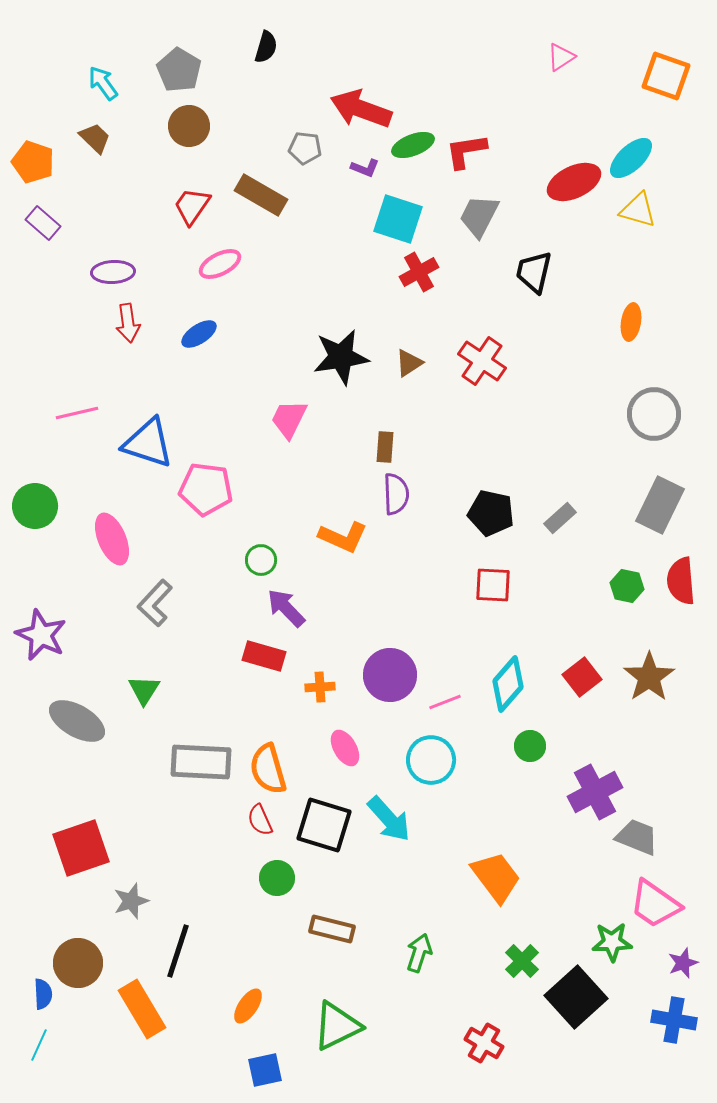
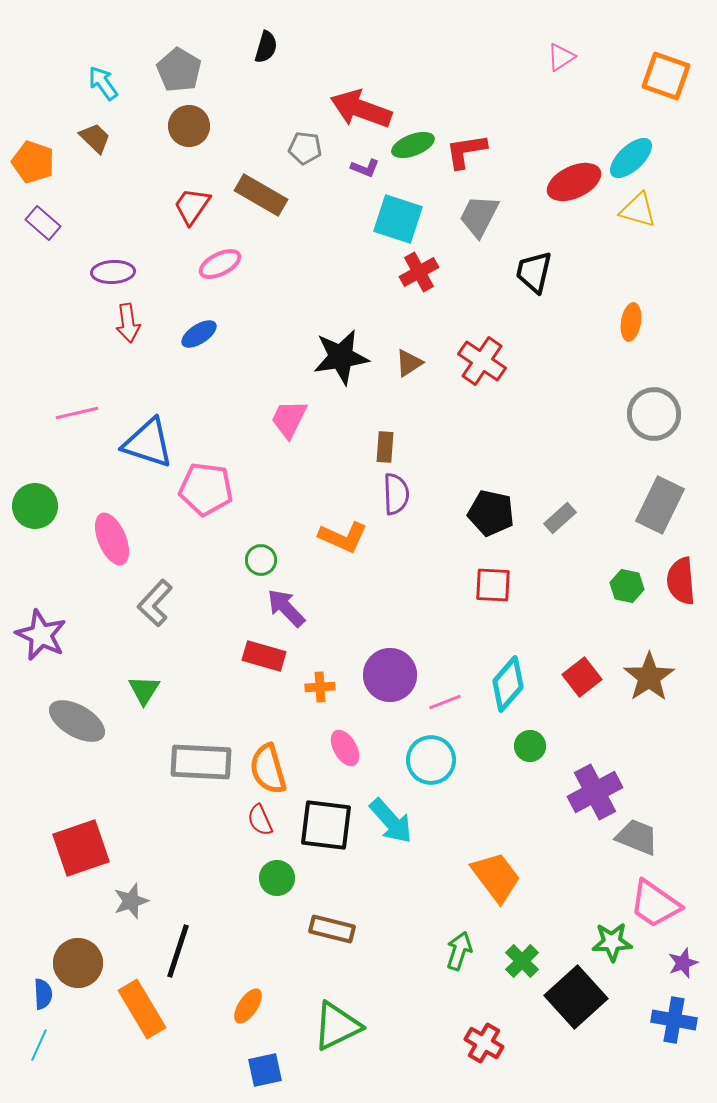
cyan arrow at (389, 819): moved 2 px right, 2 px down
black square at (324, 825): moved 2 px right; rotated 10 degrees counterclockwise
green arrow at (419, 953): moved 40 px right, 2 px up
